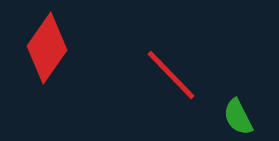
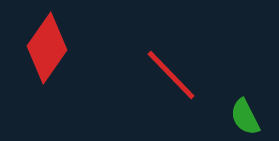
green semicircle: moved 7 px right
